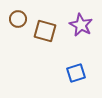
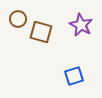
brown square: moved 4 px left, 1 px down
blue square: moved 2 px left, 3 px down
